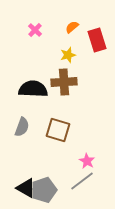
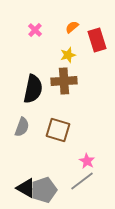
brown cross: moved 1 px up
black semicircle: rotated 100 degrees clockwise
